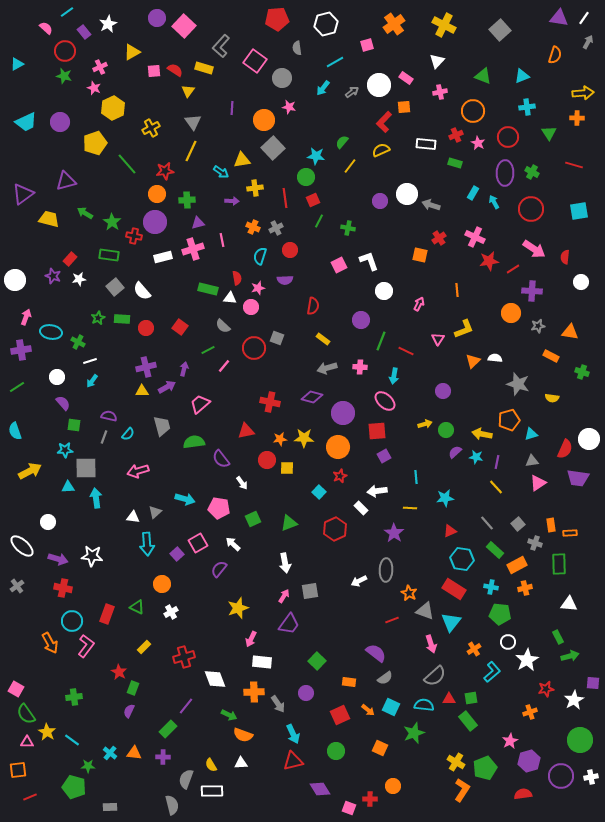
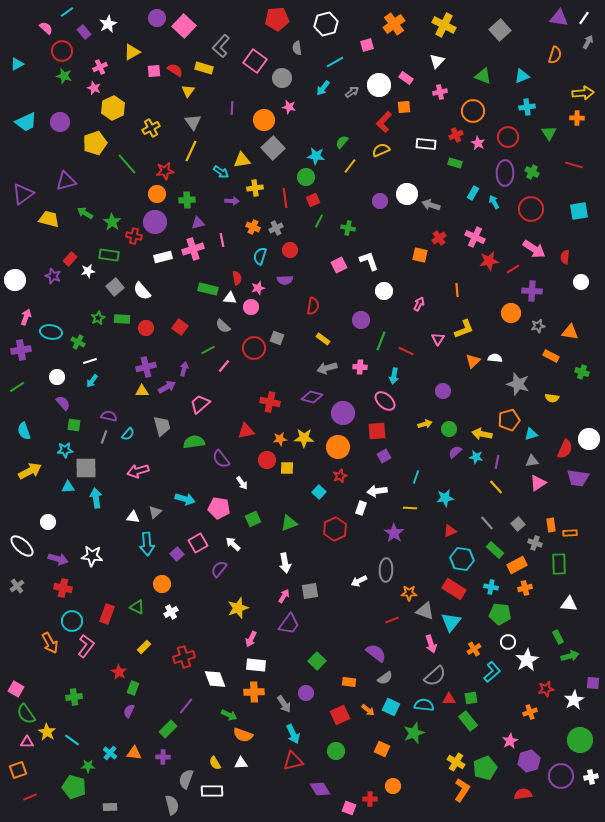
red circle at (65, 51): moved 3 px left
white star at (79, 279): moved 9 px right, 8 px up
green circle at (446, 430): moved 3 px right, 1 px up
cyan semicircle at (15, 431): moved 9 px right
cyan line at (416, 477): rotated 24 degrees clockwise
white rectangle at (361, 508): rotated 64 degrees clockwise
orange star at (409, 593): rotated 28 degrees counterclockwise
white rectangle at (262, 662): moved 6 px left, 3 px down
gray arrow at (278, 704): moved 6 px right
orange square at (380, 748): moved 2 px right, 1 px down
yellow semicircle at (211, 765): moved 4 px right, 2 px up
orange square at (18, 770): rotated 12 degrees counterclockwise
